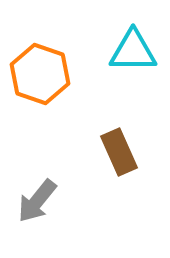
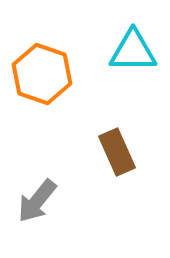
orange hexagon: moved 2 px right
brown rectangle: moved 2 px left
